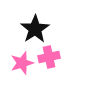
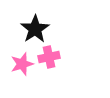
pink star: moved 1 px down
